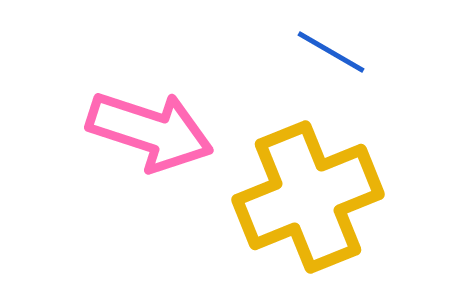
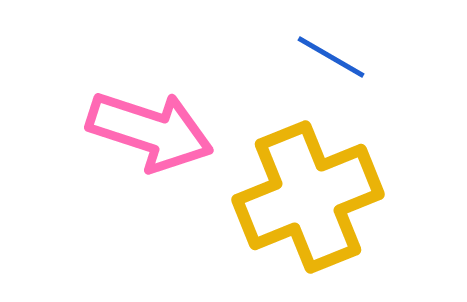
blue line: moved 5 px down
